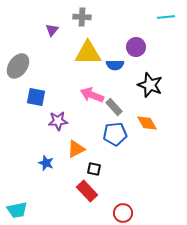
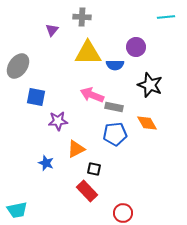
gray rectangle: rotated 36 degrees counterclockwise
